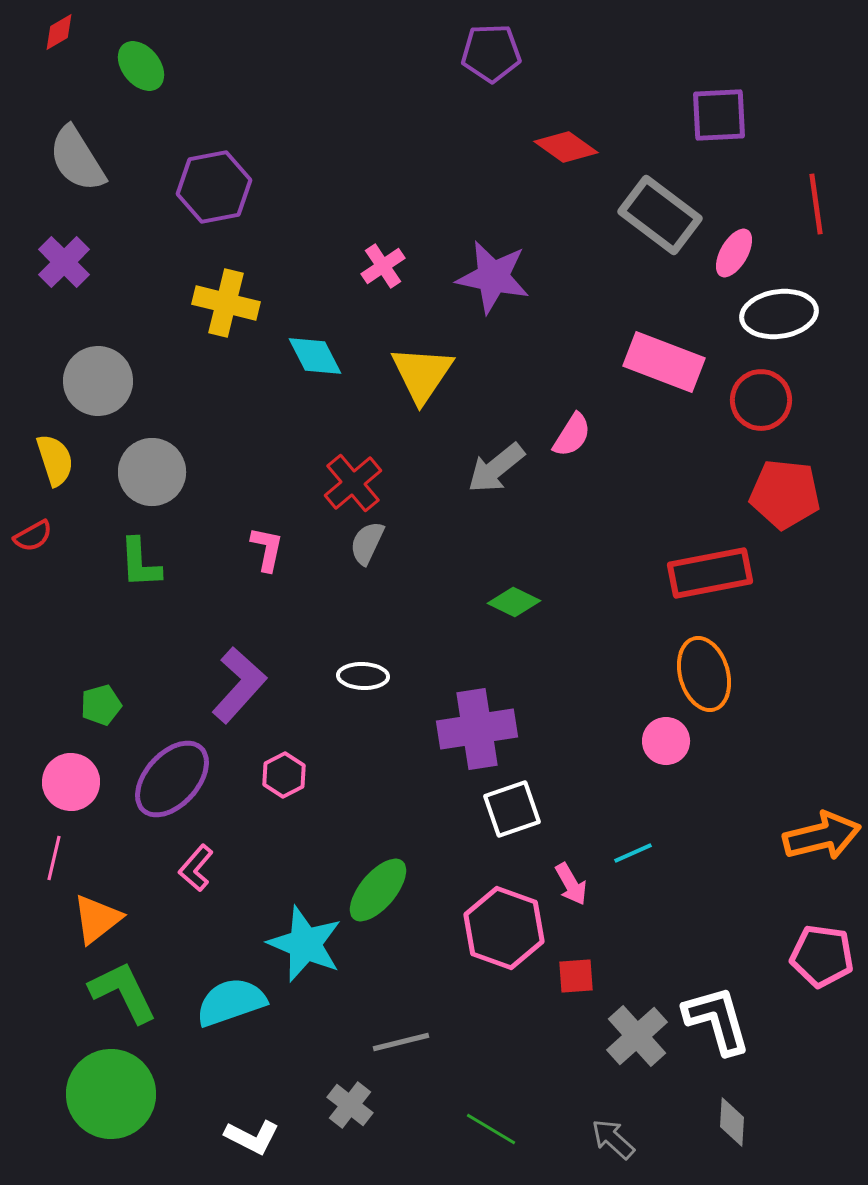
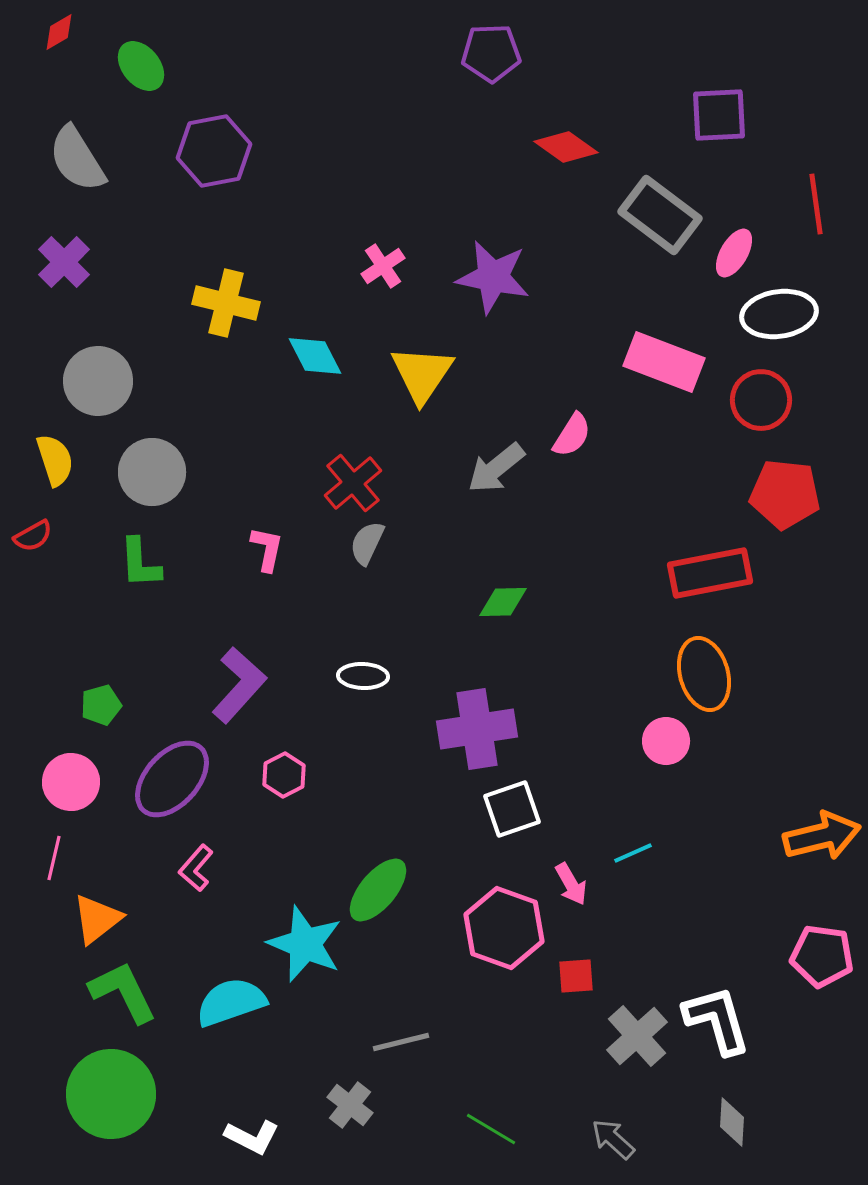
purple hexagon at (214, 187): moved 36 px up
green diamond at (514, 602): moved 11 px left; rotated 27 degrees counterclockwise
